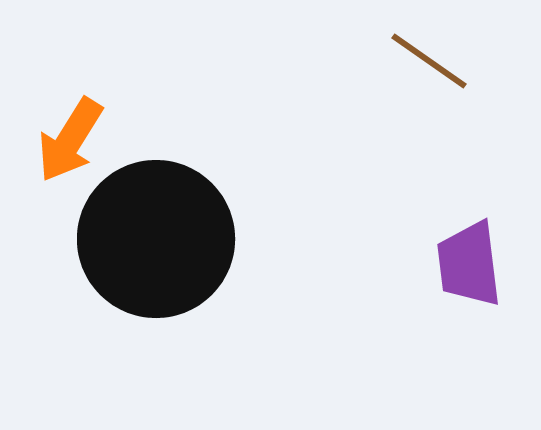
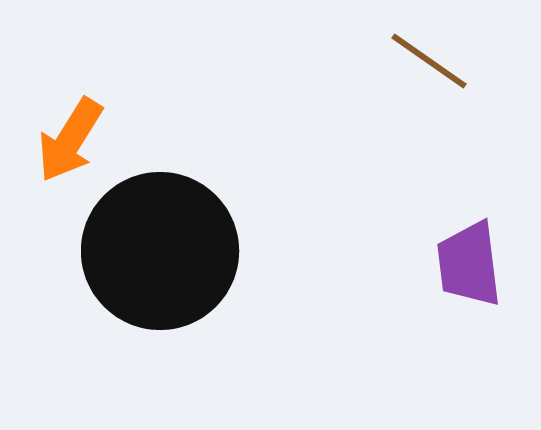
black circle: moved 4 px right, 12 px down
